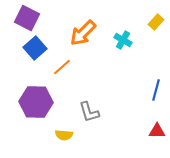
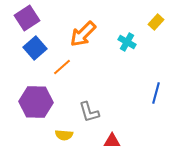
purple square: rotated 30 degrees clockwise
orange arrow: moved 1 px down
cyan cross: moved 4 px right, 2 px down
blue line: moved 3 px down
red triangle: moved 45 px left, 10 px down
